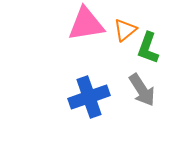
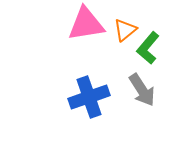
green L-shape: rotated 20 degrees clockwise
